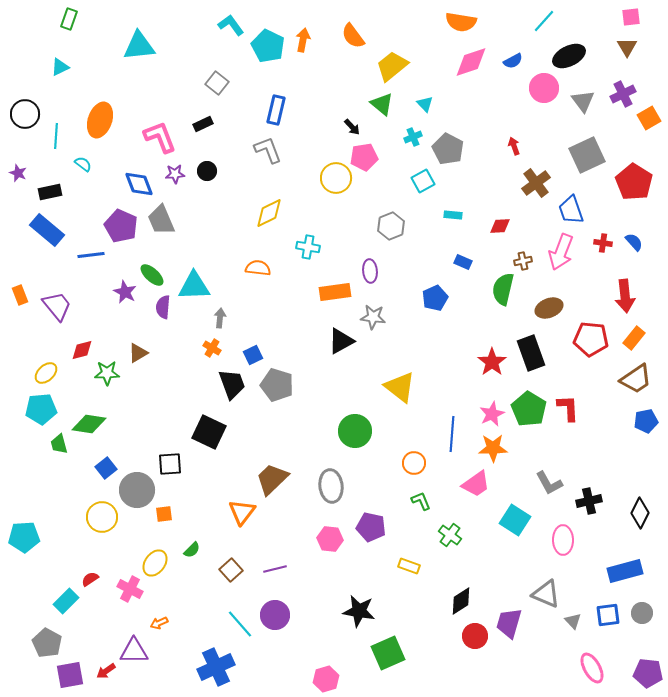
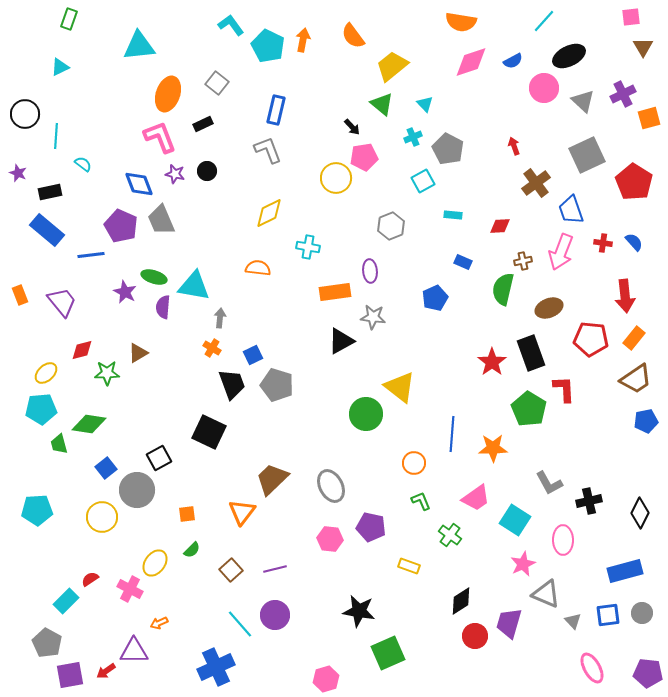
brown triangle at (627, 47): moved 16 px right
gray triangle at (583, 101): rotated 10 degrees counterclockwise
orange square at (649, 118): rotated 15 degrees clockwise
orange ellipse at (100, 120): moved 68 px right, 26 px up
purple star at (175, 174): rotated 18 degrees clockwise
green ellipse at (152, 275): moved 2 px right, 2 px down; rotated 25 degrees counterclockwise
cyan triangle at (194, 286): rotated 12 degrees clockwise
purple trapezoid at (57, 306): moved 5 px right, 4 px up
red L-shape at (568, 408): moved 4 px left, 19 px up
pink star at (492, 414): moved 31 px right, 150 px down
green circle at (355, 431): moved 11 px right, 17 px up
black square at (170, 464): moved 11 px left, 6 px up; rotated 25 degrees counterclockwise
pink trapezoid at (476, 484): moved 14 px down
gray ellipse at (331, 486): rotated 20 degrees counterclockwise
orange square at (164, 514): moved 23 px right
cyan pentagon at (24, 537): moved 13 px right, 27 px up
